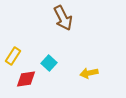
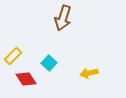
brown arrow: rotated 45 degrees clockwise
yellow rectangle: rotated 12 degrees clockwise
red diamond: rotated 65 degrees clockwise
